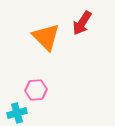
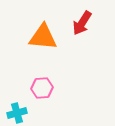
orange triangle: moved 3 px left; rotated 40 degrees counterclockwise
pink hexagon: moved 6 px right, 2 px up
